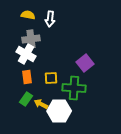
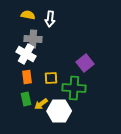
gray cross: moved 2 px right; rotated 12 degrees clockwise
green rectangle: rotated 48 degrees counterclockwise
yellow arrow: rotated 64 degrees counterclockwise
